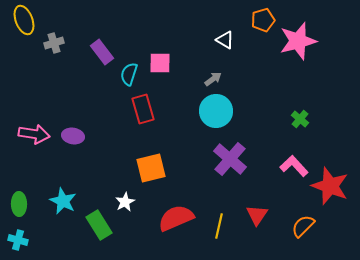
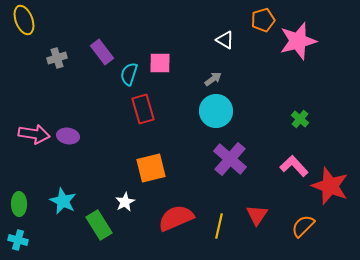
gray cross: moved 3 px right, 15 px down
purple ellipse: moved 5 px left
